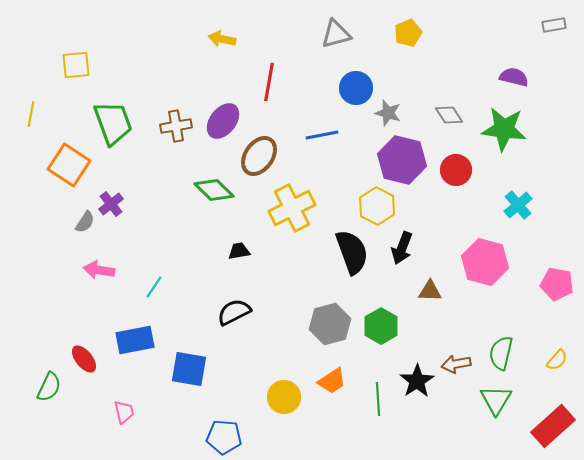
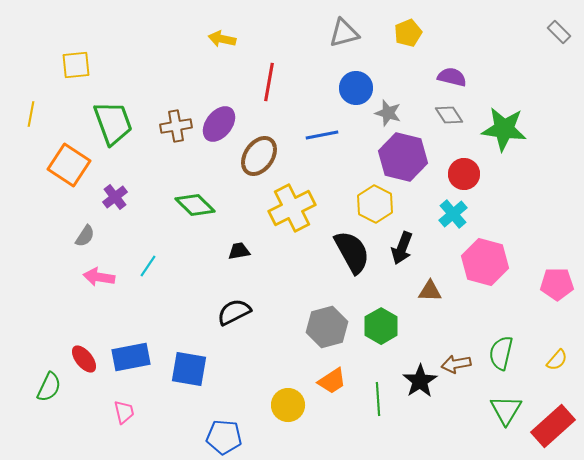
gray rectangle at (554, 25): moved 5 px right, 7 px down; rotated 55 degrees clockwise
gray triangle at (336, 34): moved 8 px right, 1 px up
purple semicircle at (514, 77): moved 62 px left
purple ellipse at (223, 121): moved 4 px left, 3 px down
purple hexagon at (402, 160): moved 1 px right, 3 px up
red circle at (456, 170): moved 8 px right, 4 px down
green diamond at (214, 190): moved 19 px left, 15 px down
purple cross at (111, 204): moved 4 px right, 7 px up
cyan cross at (518, 205): moved 65 px left, 9 px down
yellow hexagon at (377, 206): moved 2 px left, 2 px up
gray semicircle at (85, 222): moved 14 px down
black semicircle at (352, 252): rotated 9 degrees counterclockwise
pink arrow at (99, 270): moved 7 px down
pink pentagon at (557, 284): rotated 12 degrees counterclockwise
cyan line at (154, 287): moved 6 px left, 21 px up
gray hexagon at (330, 324): moved 3 px left, 3 px down
blue rectangle at (135, 340): moved 4 px left, 17 px down
black star at (417, 381): moved 3 px right
yellow circle at (284, 397): moved 4 px right, 8 px down
green triangle at (496, 400): moved 10 px right, 10 px down
